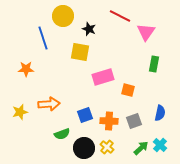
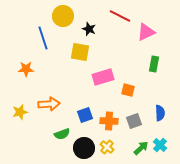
pink triangle: rotated 30 degrees clockwise
blue semicircle: rotated 14 degrees counterclockwise
